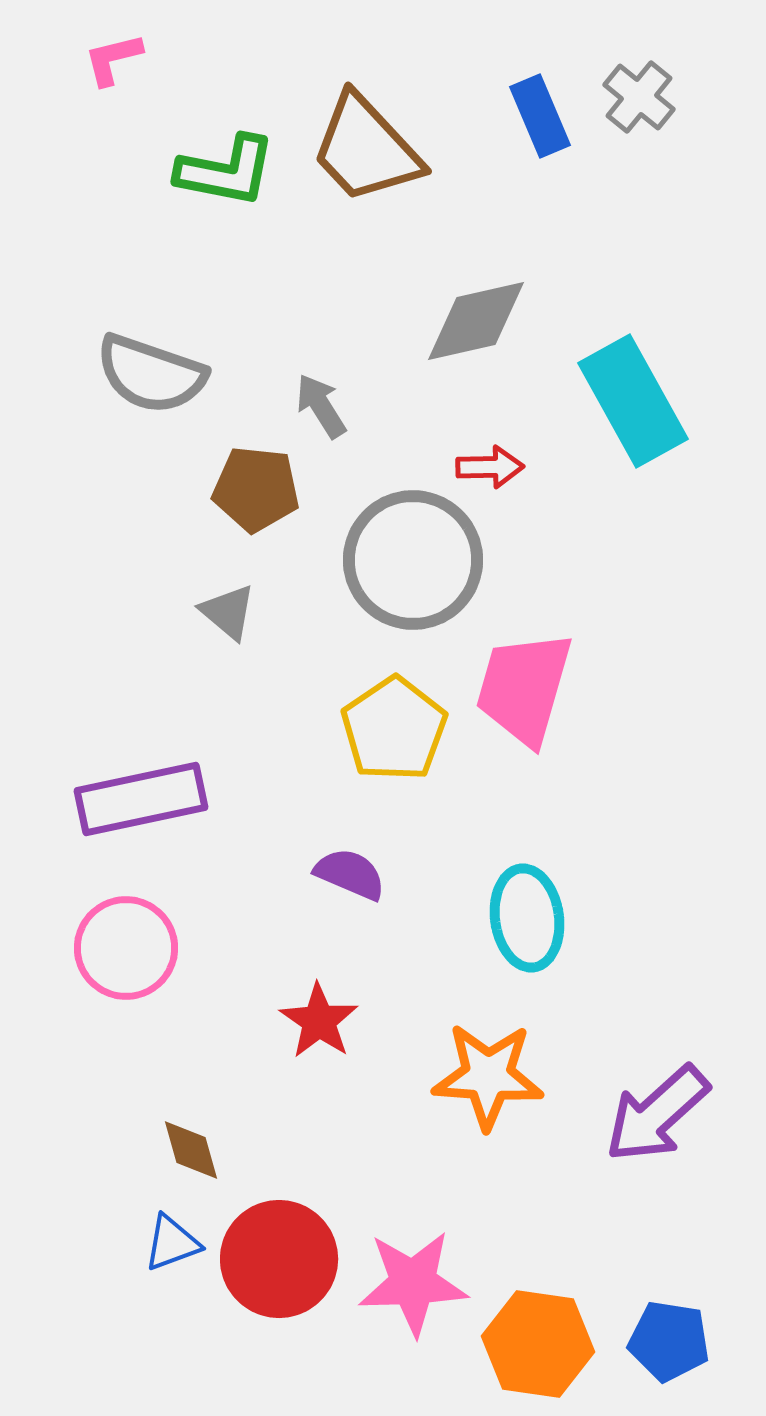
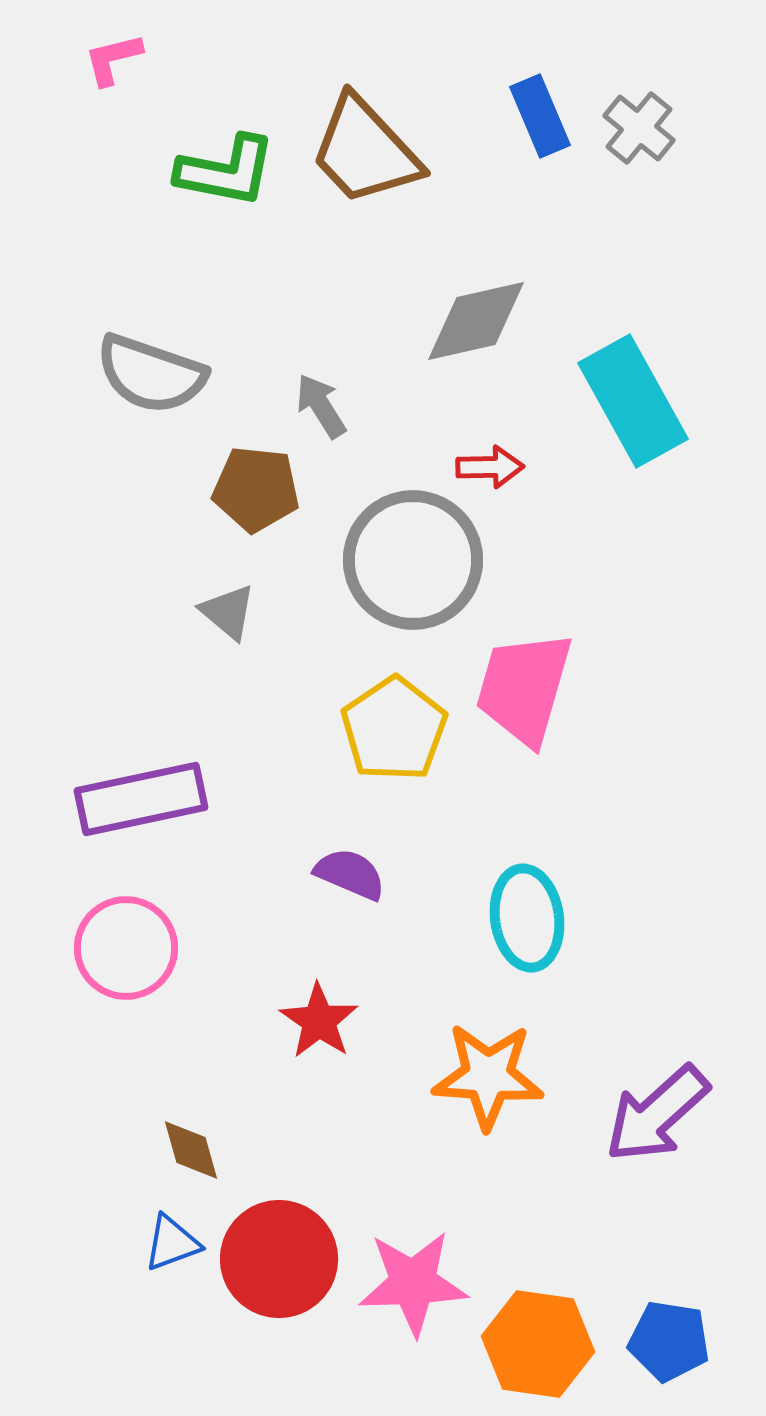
gray cross: moved 31 px down
brown trapezoid: moved 1 px left, 2 px down
